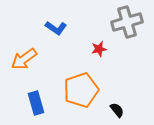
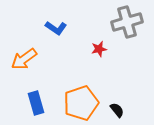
orange pentagon: moved 13 px down
